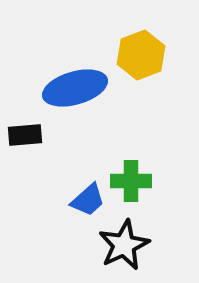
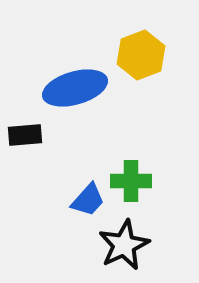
blue trapezoid: rotated 6 degrees counterclockwise
